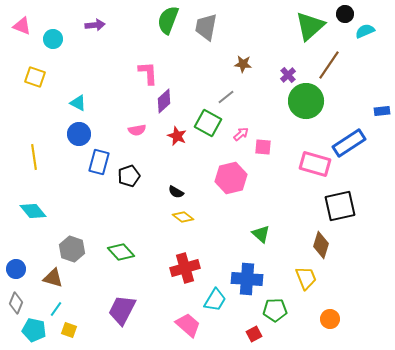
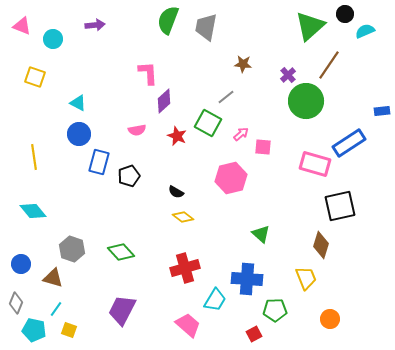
blue circle at (16, 269): moved 5 px right, 5 px up
